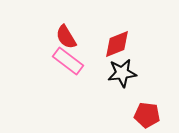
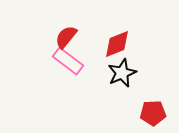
red semicircle: rotated 70 degrees clockwise
black star: rotated 16 degrees counterclockwise
red pentagon: moved 6 px right, 2 px up; rotated 10 degrees counterclockwise
